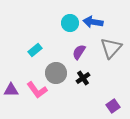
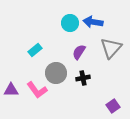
black cross: rotated 24 degrees clockwise
